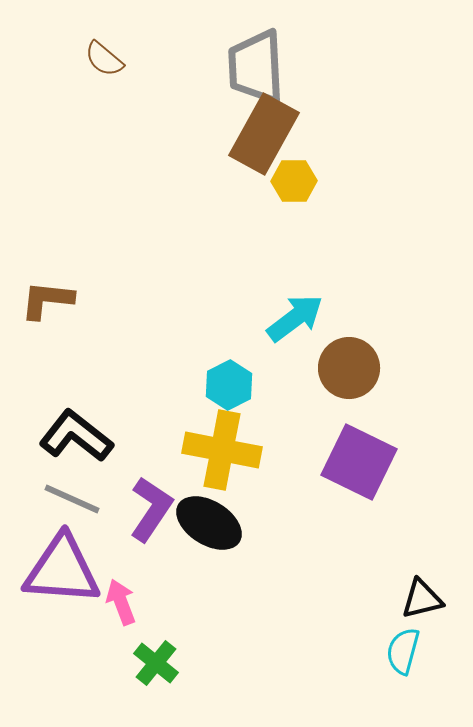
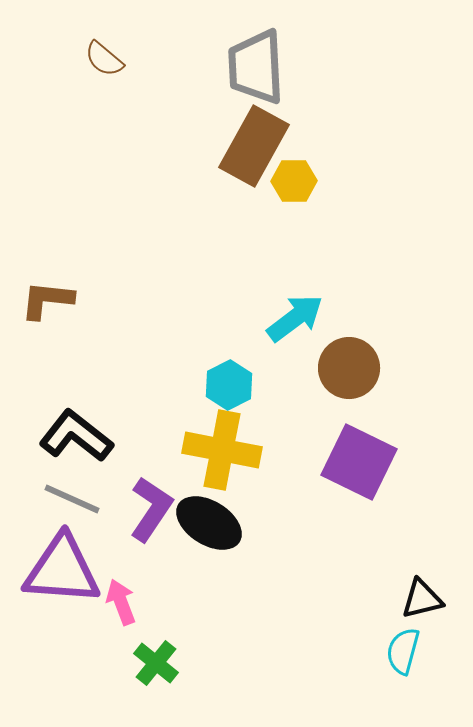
brown rectangle: moved 10 px left, 12 px down
